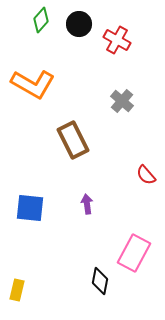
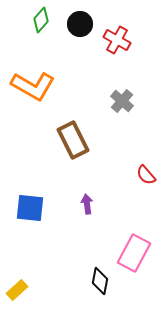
black circle: moved 1 px right
orange L-shape: moved 2 px down
yellow rectangle: rotated 35 degrees clockwise
